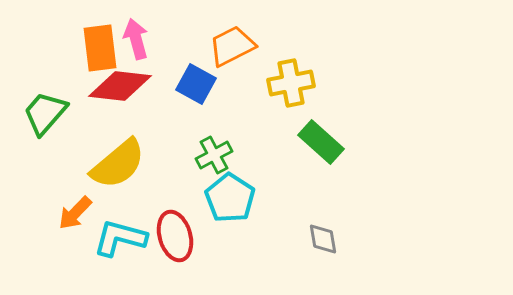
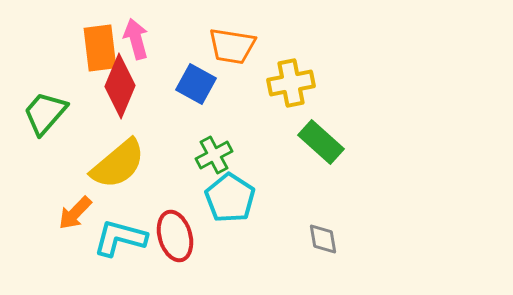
orange trapezoid: rotated 144 degrees counterclockwise
red diamond: rotated 74 degrees counterclockwise
